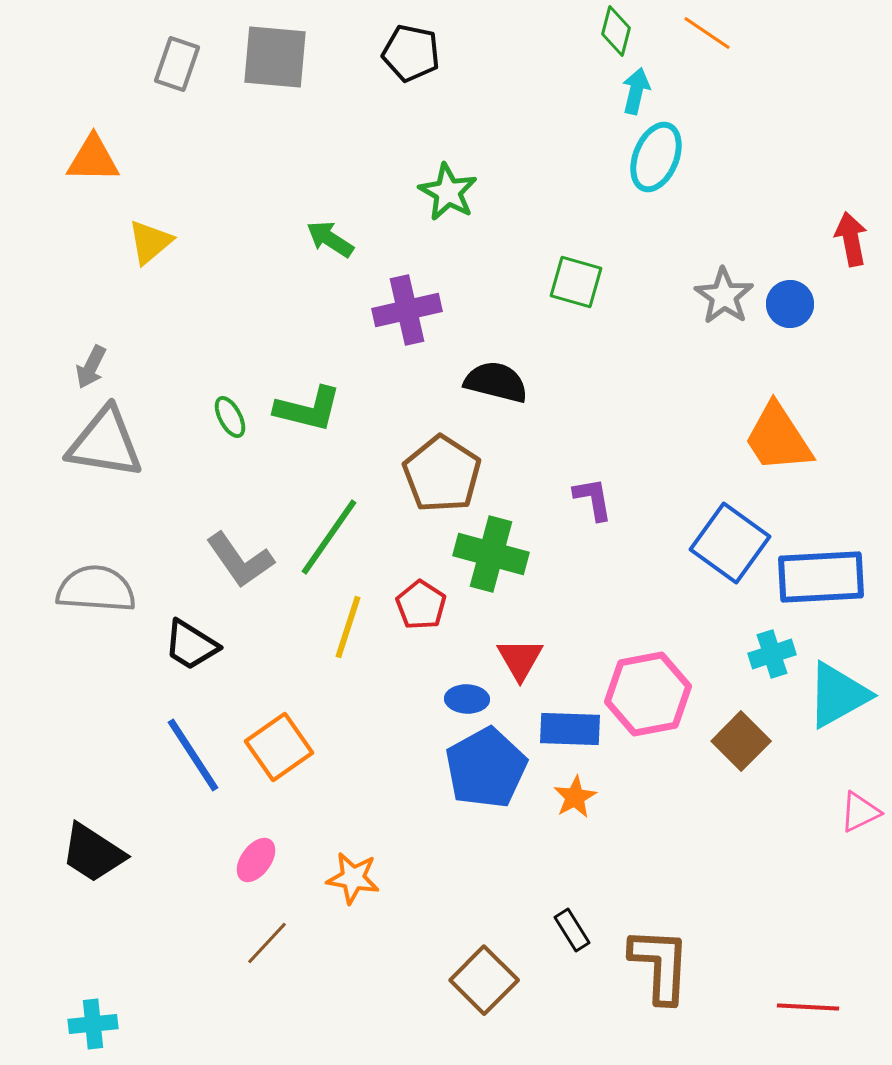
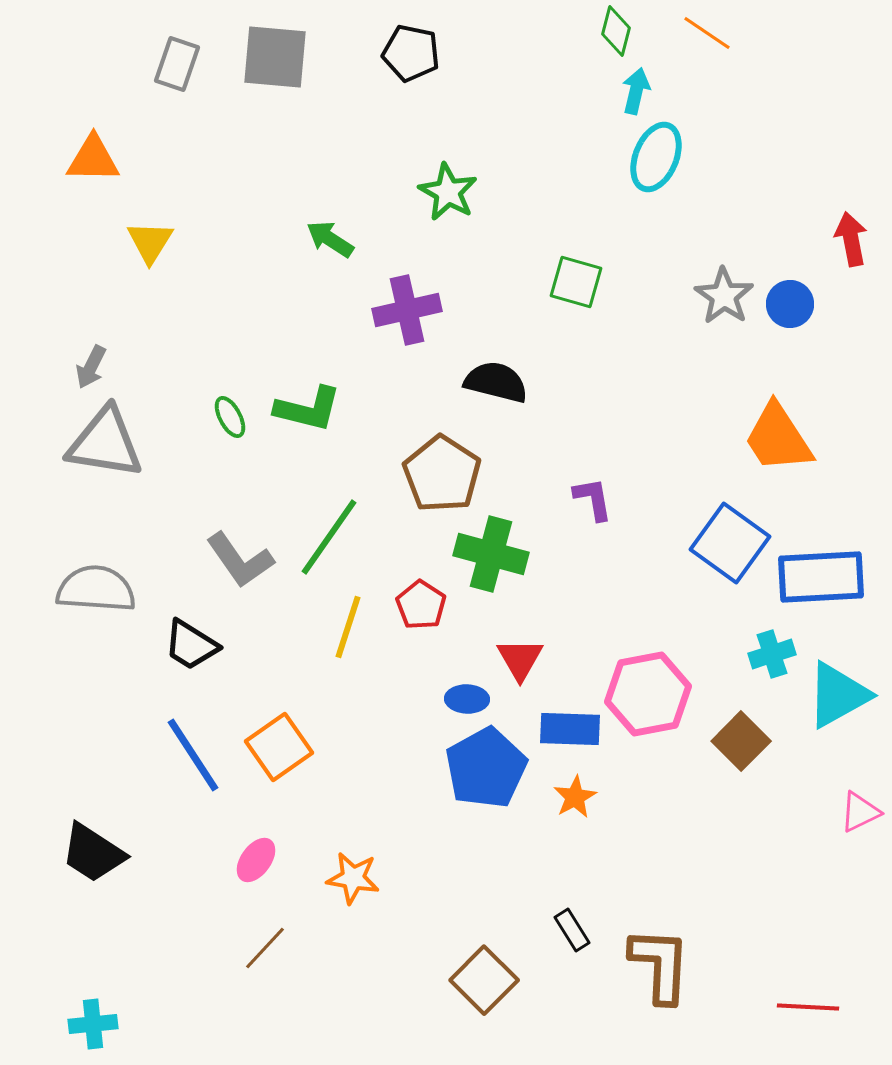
yellow triangle at (150, 242): rotated 18 degrees counterclockwise
brown line at (267, 943): moved 2 px left, 5 px down
